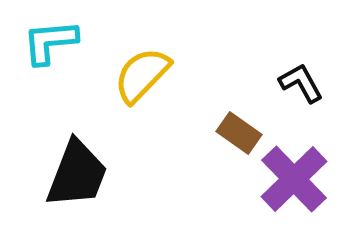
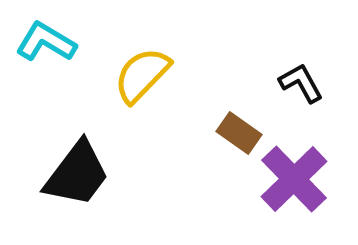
cyan L-shape: moved 4 px left; rotated 36 degrees clockwise
black trapezoid: rotated 16 degrees clockwise
